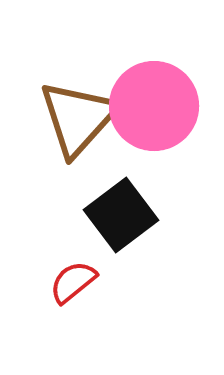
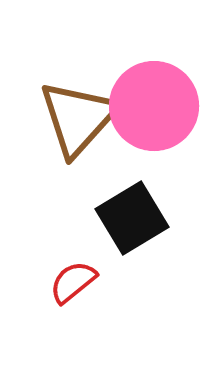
black square: moved 11 px right, 3 px down; rotated 6 degrees clockwise
